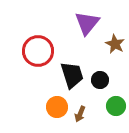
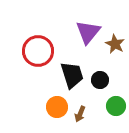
purple triangle: moved 1 px right, 9 px down
